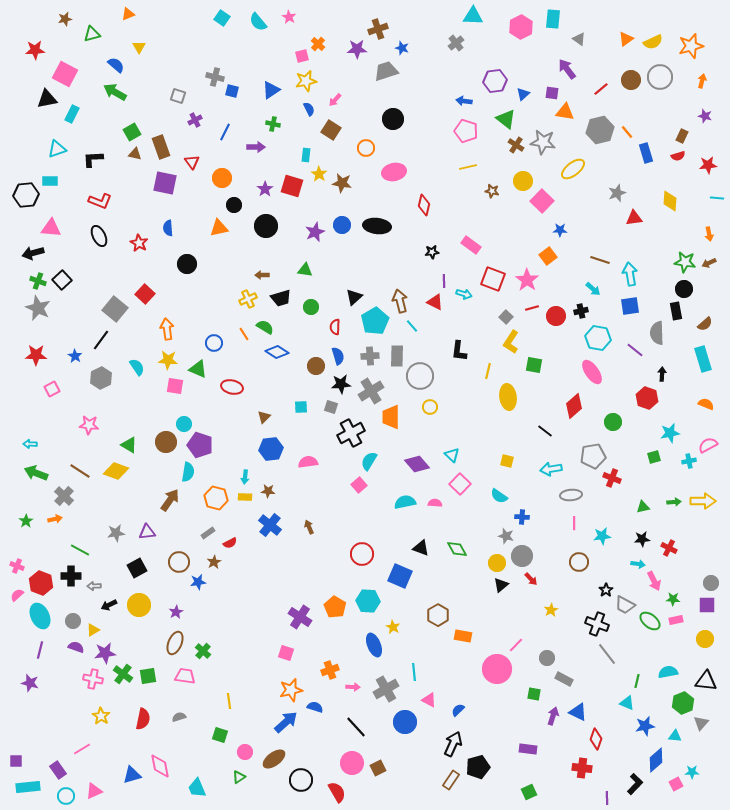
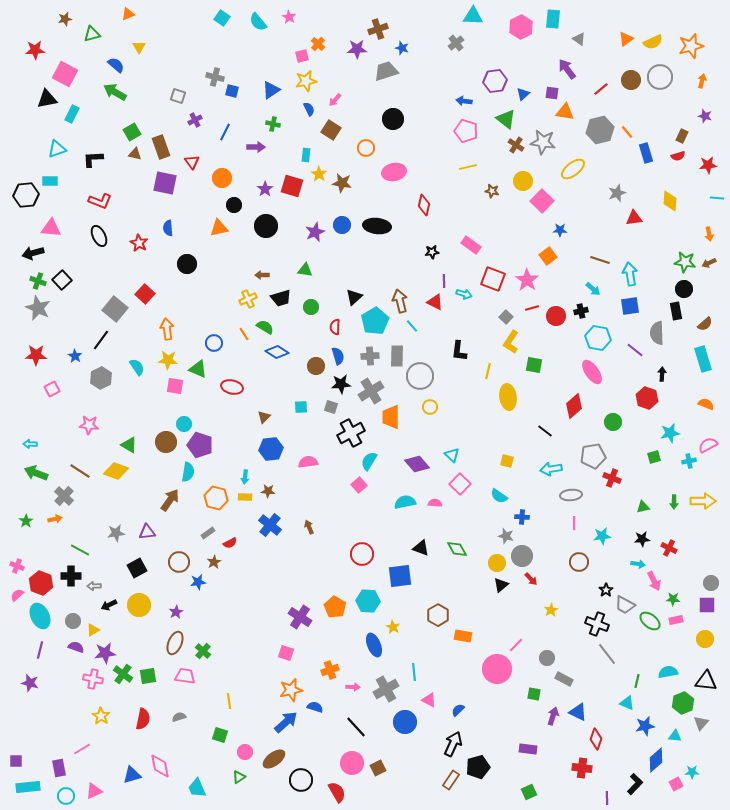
green arrow at (674, 502): rotated 96 degrees clockwise
blue square at (400, 576): rotated 30 degrees counterclockwise
purple rectangle at (58, 770): moved 1 px right, 2 px up; rotated 24 degrees clockwise
